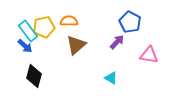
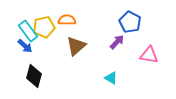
orange semicircle: moved 2 px left, 1 px up
brown triangle: moved 1 px down
